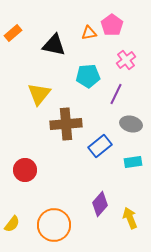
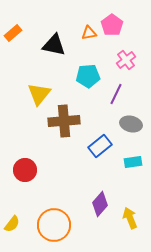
brown cross: moved 2 px left, 3 px up
